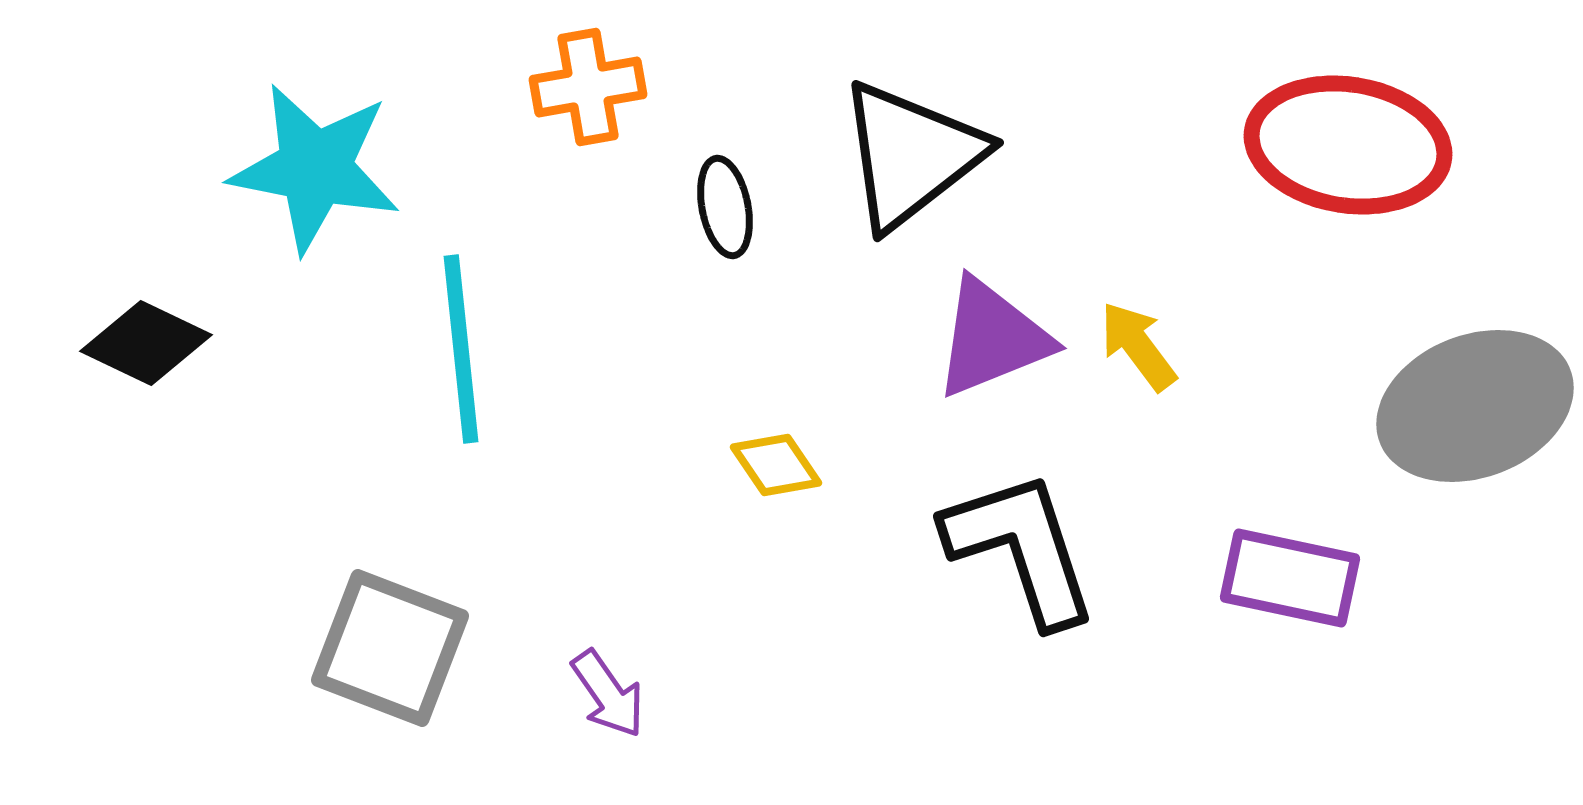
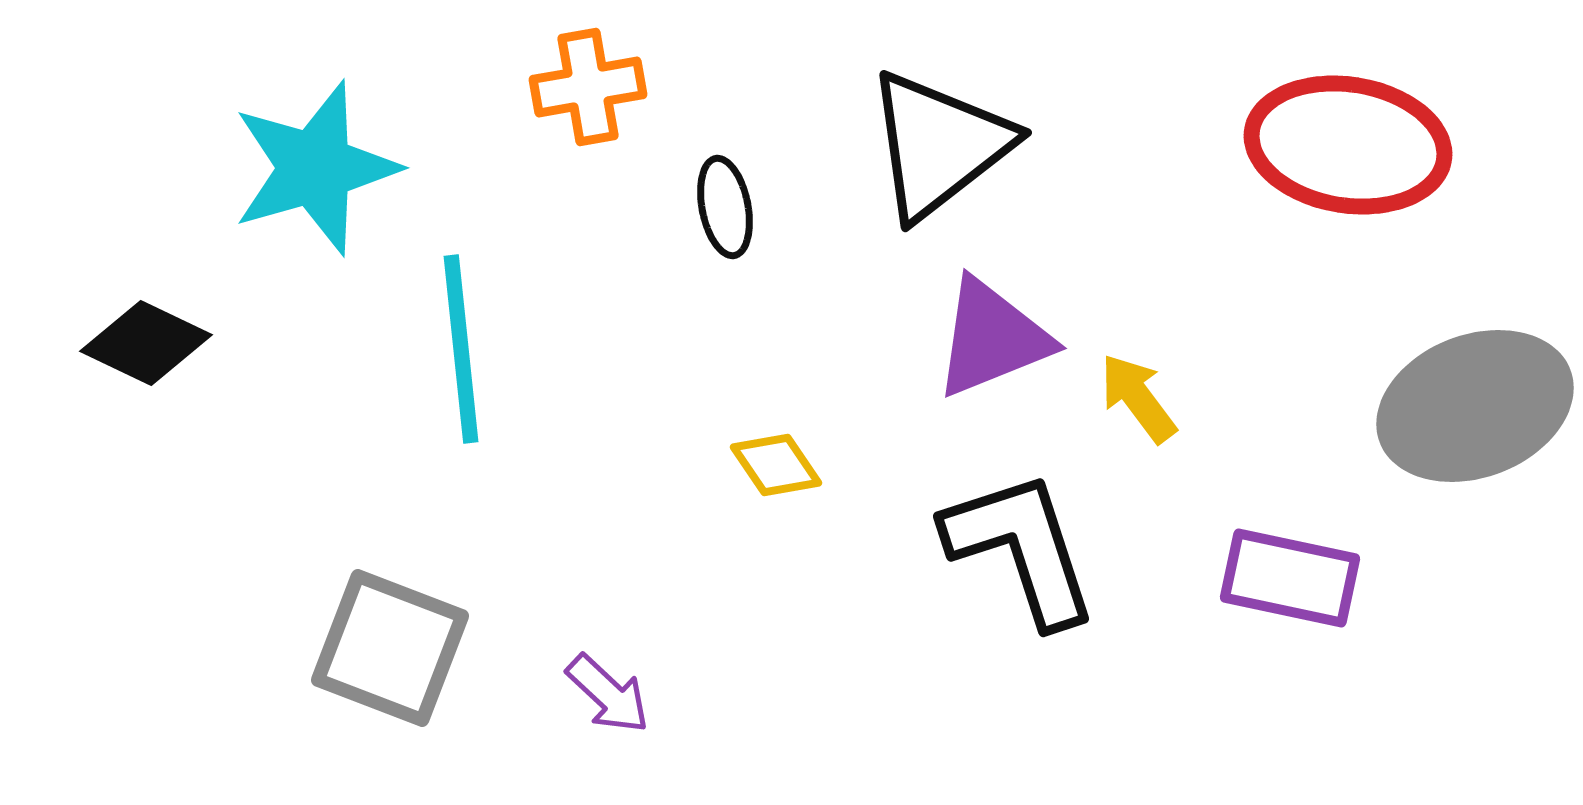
black triangle: moved 28 px right, 10 px up
cyan star: rotated 27 degrees counterclockwise
yellow arrow: moved 52 px down
purple arrow: rotated 12 degrees counterclockwise
